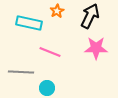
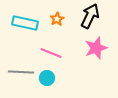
orange star: moved 8 px down
cyan rectangle: moved 4 px left
pink star: rotated 20 degrees counterclockwise
pink line: moved 1 px right, 1 px down
cyan circle: moved 10 px up
